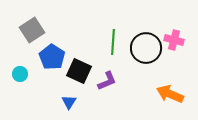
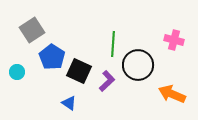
green line: moved 2 px down
black circle: moved 8 px left, 17 px down
cyan circle: moved 3 px left, 2 px up
purple L-shape: rotated 20 degrees counterclockwise
orange arrow: moved 2 px right
blue triangle: moved 1 px down; rotated 28 degrees counterclockwise
